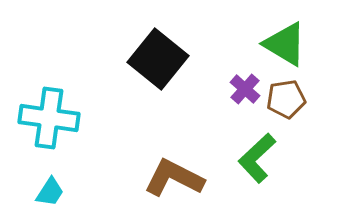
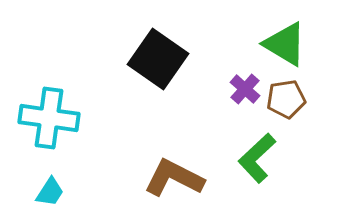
black square: rotated 4 degrees counterclockwise
